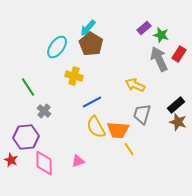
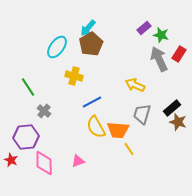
brown pentagon: rotated 10 degrees clockwise
black rectangle: moved 4 px left, 3 px down
